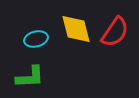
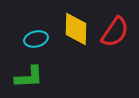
yellow diamond: rotated 16 degrees clockwise
green L-shape: moved 1 px left
